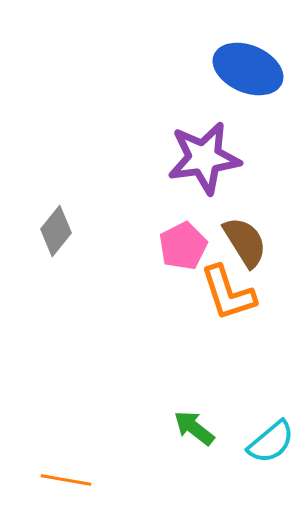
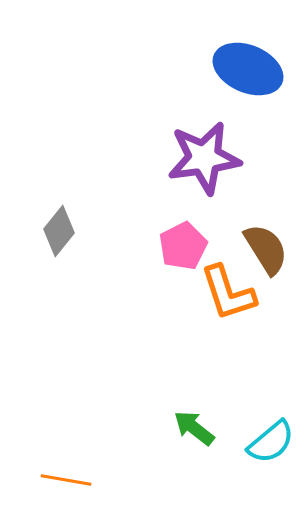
gray diamond: moved 3 px right
brown semicircle: moved 21 px right, 7 px down
